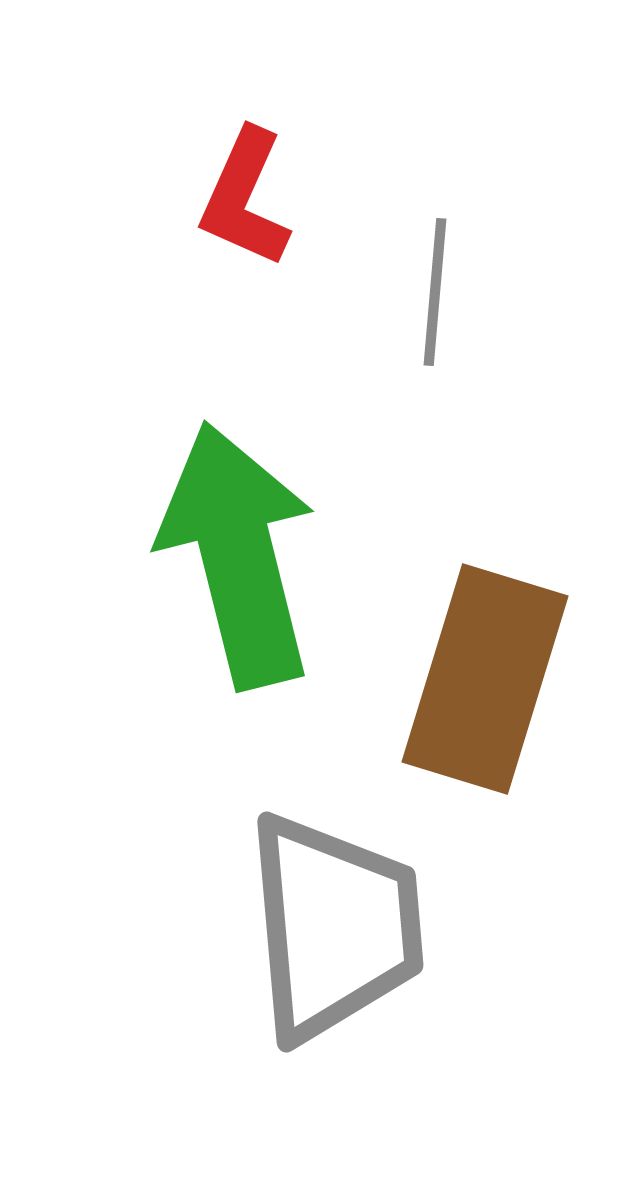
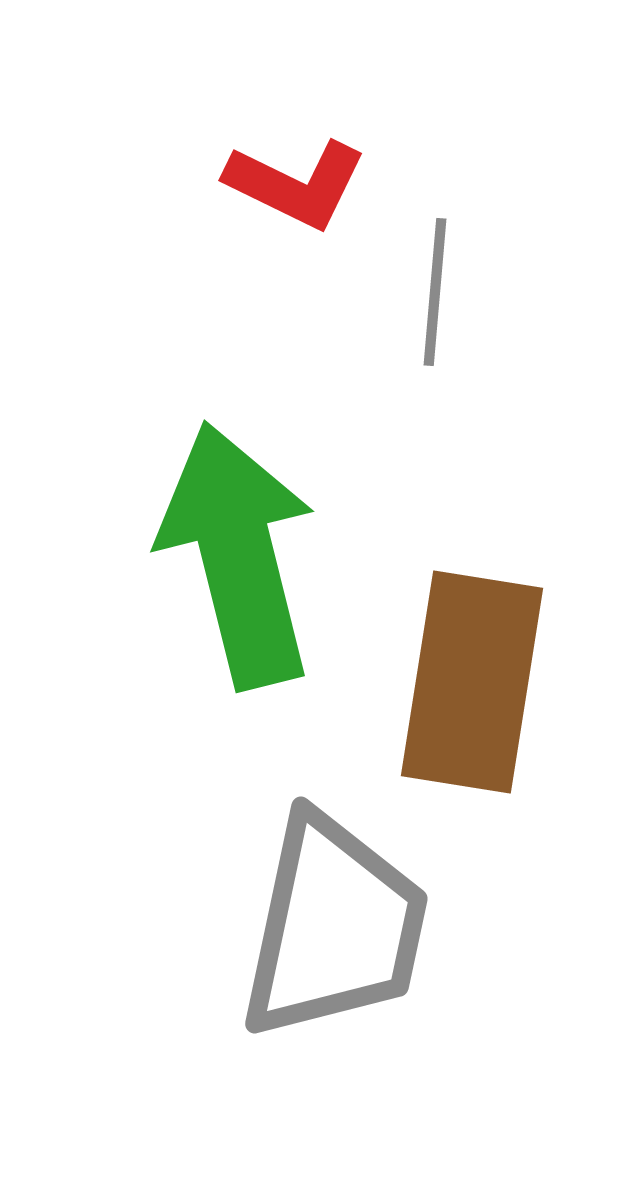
red L-shape: moved 51 px right, 14 px up; rotated 88 degrees counterclockwise
brown rectangle: moved 13 px left, 3 px down; rotated 8 degrees counterclockwise
gray trapezoid: rotated 17 degrees clockwise
